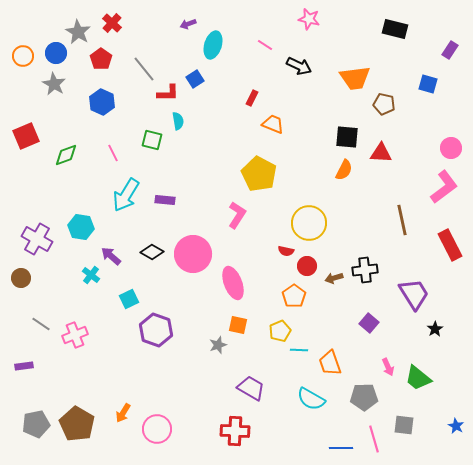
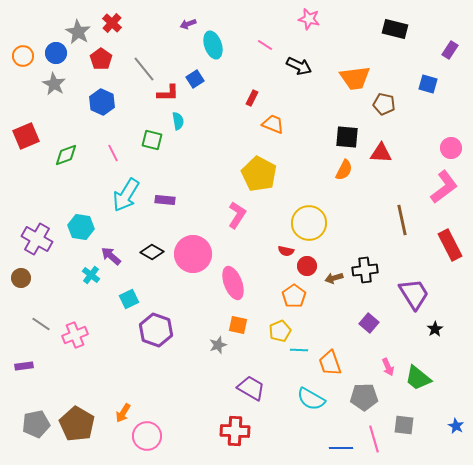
cyan ellipse at (213, 45): rotated 36 degrees counterclockwise
pink circle at (157, 429): moved 10 px left, 7 px down
